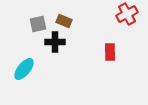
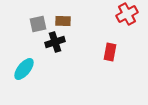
brown rectangle: moved 1 px left; rotated 21 degrees counterclockwise
black cross: rotated 18 degrees counterclockwise
red rectangle: rotated 12 degrees clockwise
